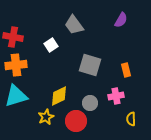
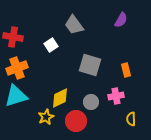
orange cross: moved 1 px right, 3 px down; rotated 15 degrees counterclockwise
yellow diamond: moved 1 px right, 2 px down
gray circle: moved 1 px right, 1 px up
